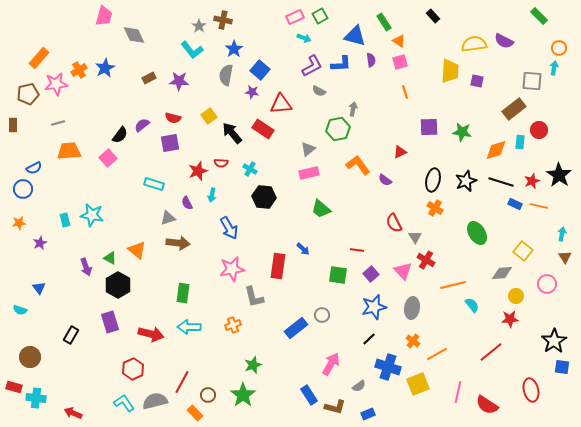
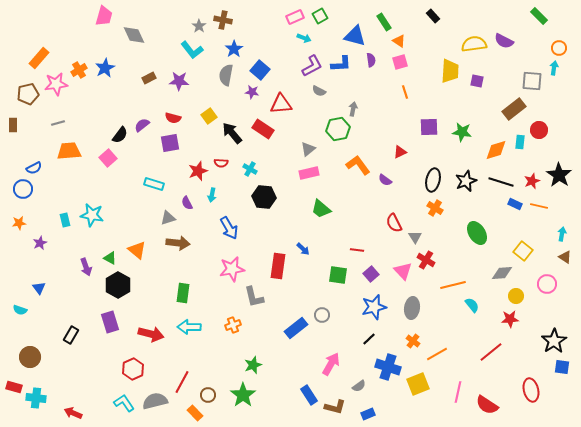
brown triangle at (565, 257): rotated 24 degrees counterclockwise
